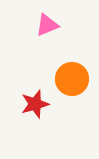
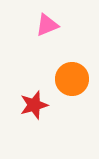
red star: moved 1 px left, 1 px down
